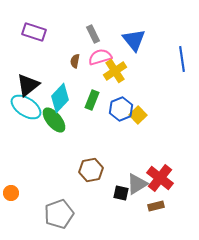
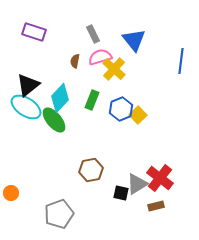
blue line: moved 1 px left, 2 px down; rotated 15 degrees clockwise
yellow cross: moved 1 px left, 2 px up; rotated 15 degrees counterclockwise
